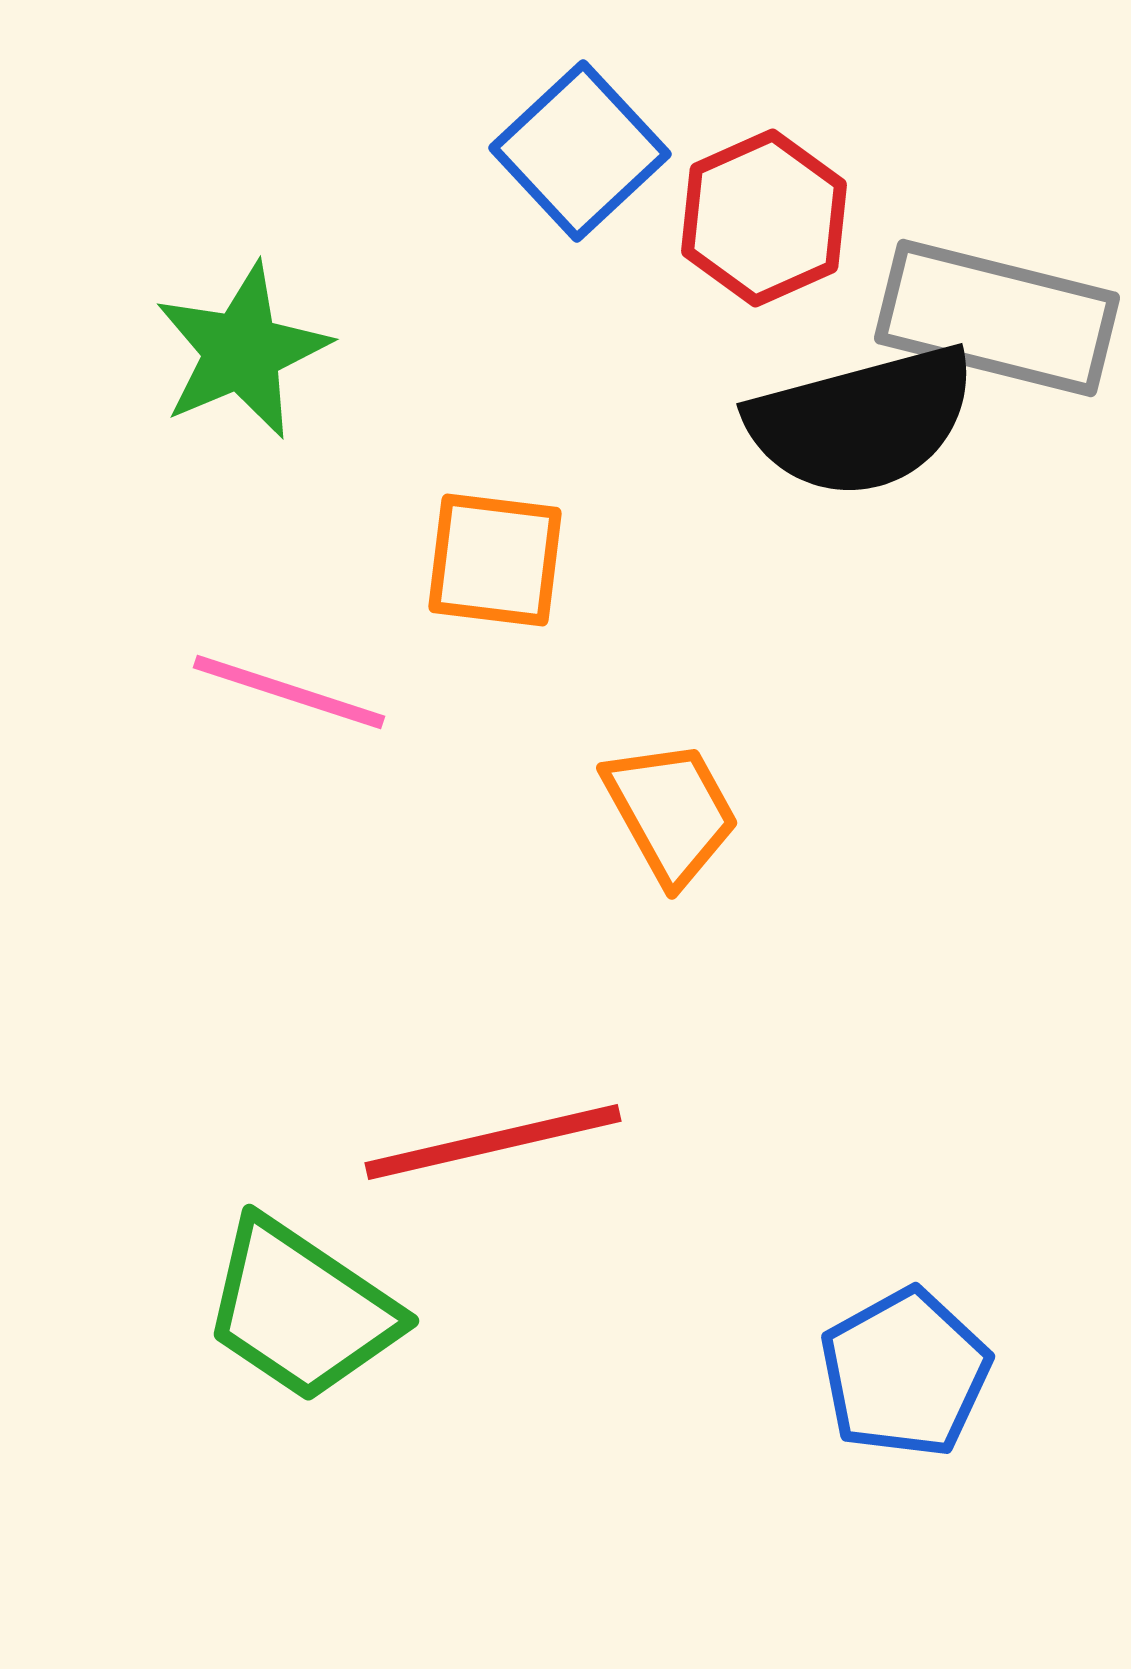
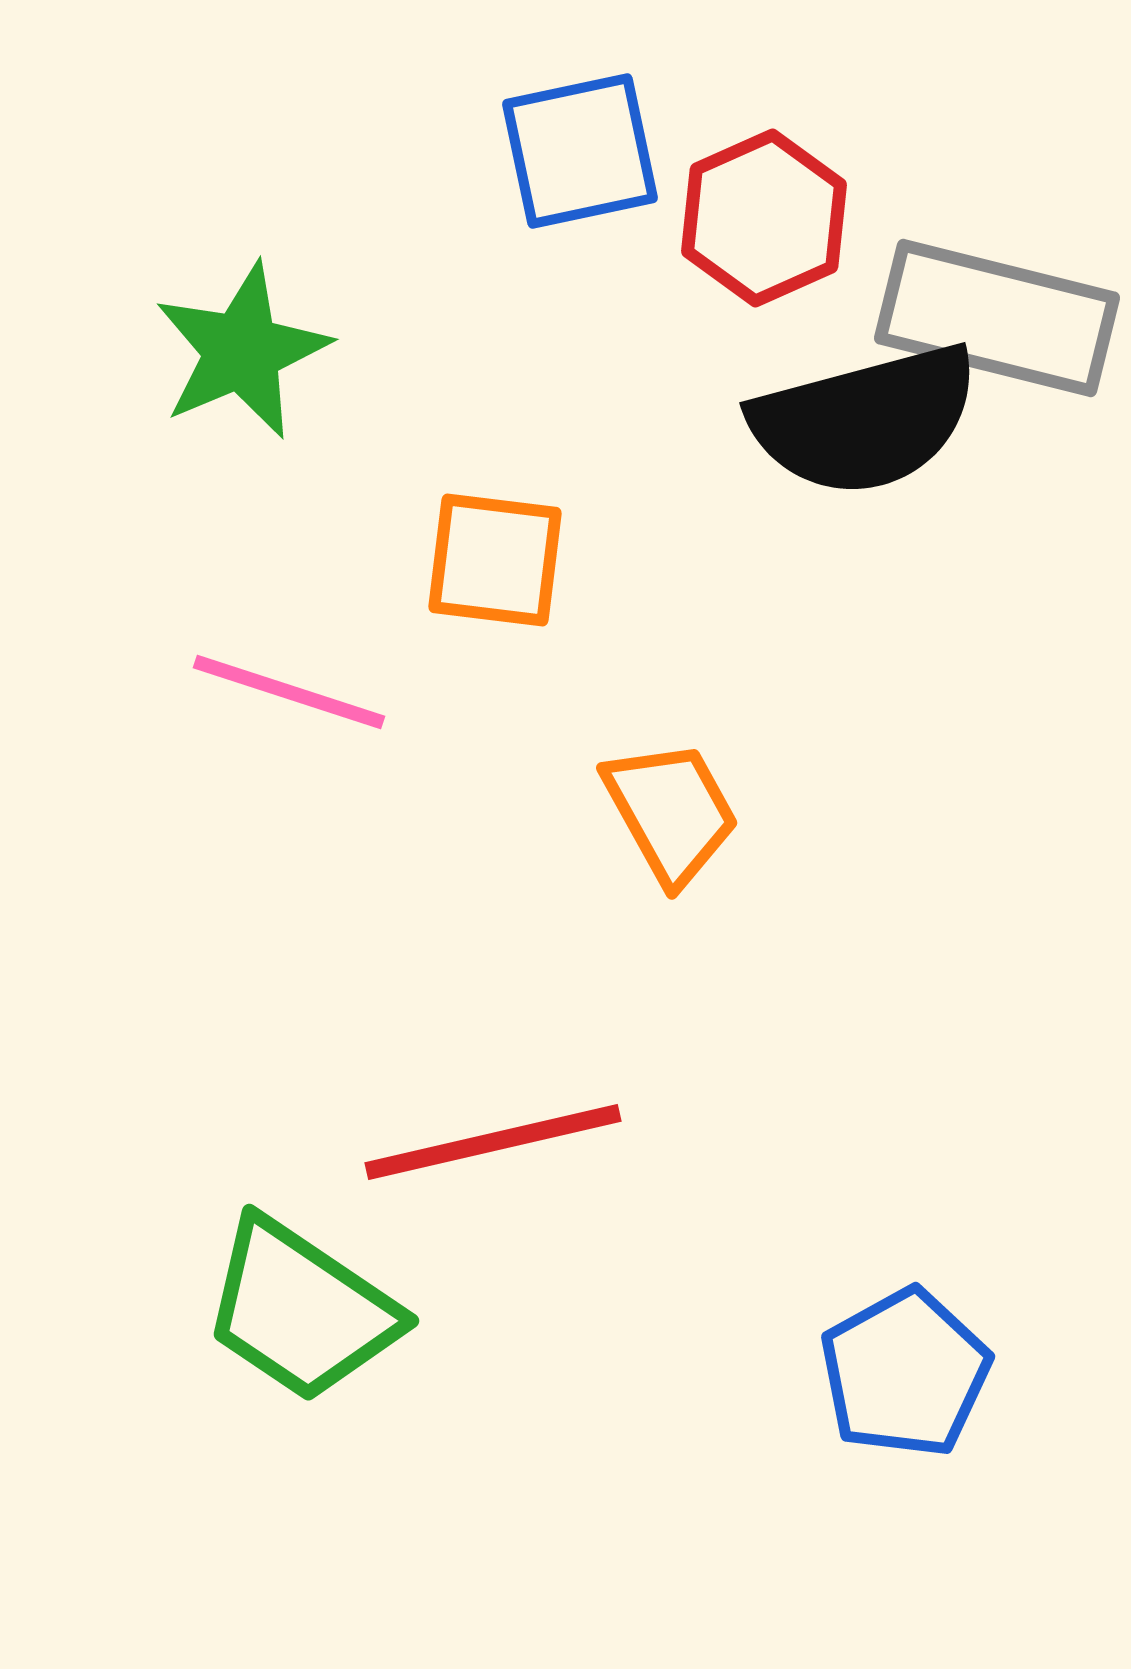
blue square: rotated 31 degrees clockwise
black semicircle: moved 3 px right, 1 px up
